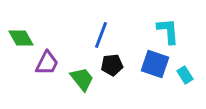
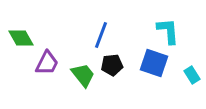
blue square: moved 1 px left, 1 px up
cyan rectangle: moved 7 px right
green trapezoid: moved 1 px right, 4 px up
